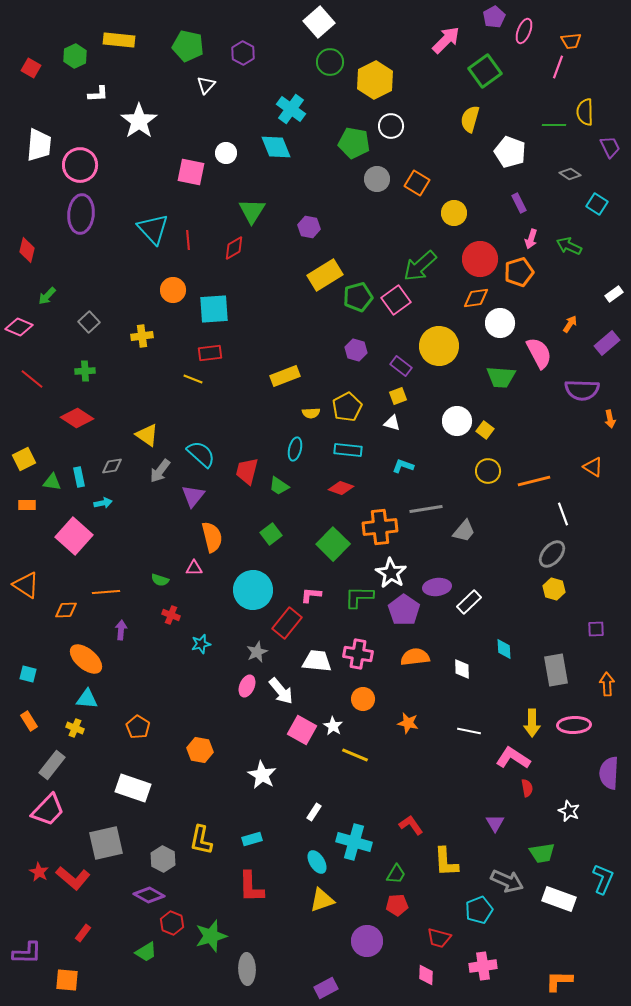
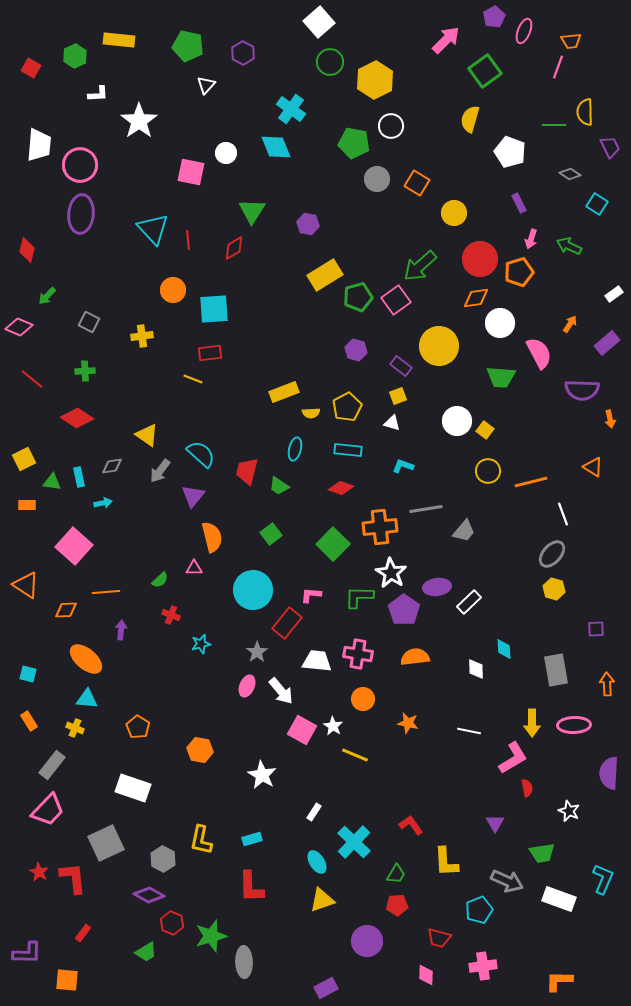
purple hexagon at (309, 227): moved 1 px left, 3 px up
gray square at (89, 322): rotated 20 degrees counterclockwise
yellow rectangle at (285, 376): moved 1 px left, 16 px down
orange line at (534, 481): moved 3 px left, 1 px down
pink square at (74, 536): moved 10 px down
green semicircle at (160, 580): rotated 60 degrees counterclockwise
gray star at (257, 652): rotated 10 degrees counterclockwise
white diamond at (462, 669): moved 14 px right
pink L-shape at (513, 758): rotated 116 degrees clockwise
cyan cross at (354, 842): rotated 28 degrees clockwise
gray square at (106, 843): rotated 12 degrees counterclockwise
red L-shape at (73, 878): rotated 136 degrees counterclockwise
gray ellipse at (247, 969): moved 3 px left, 7 px up
